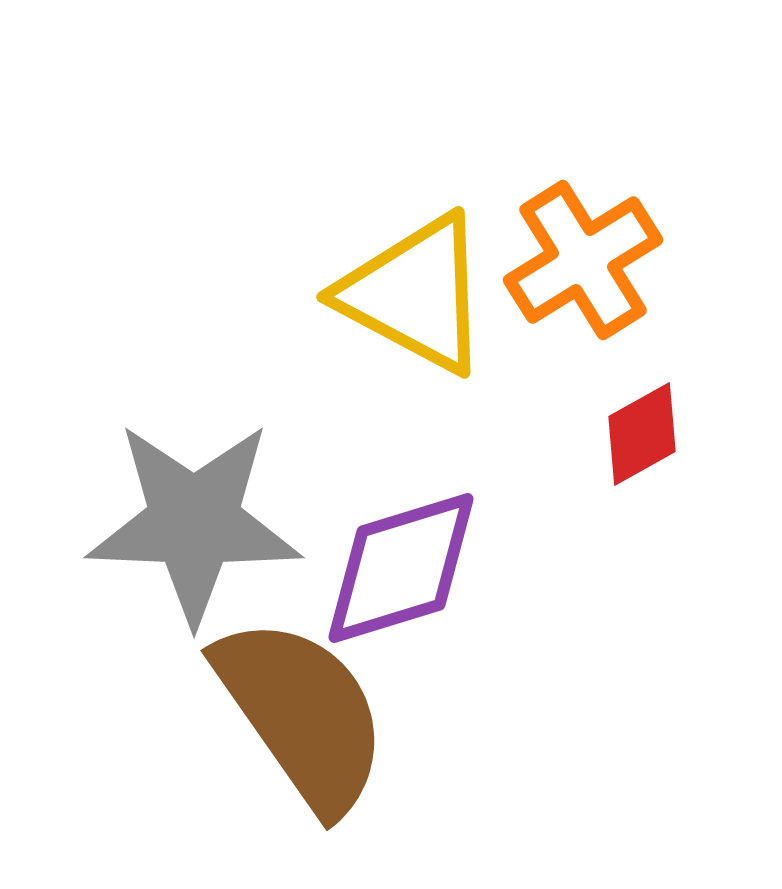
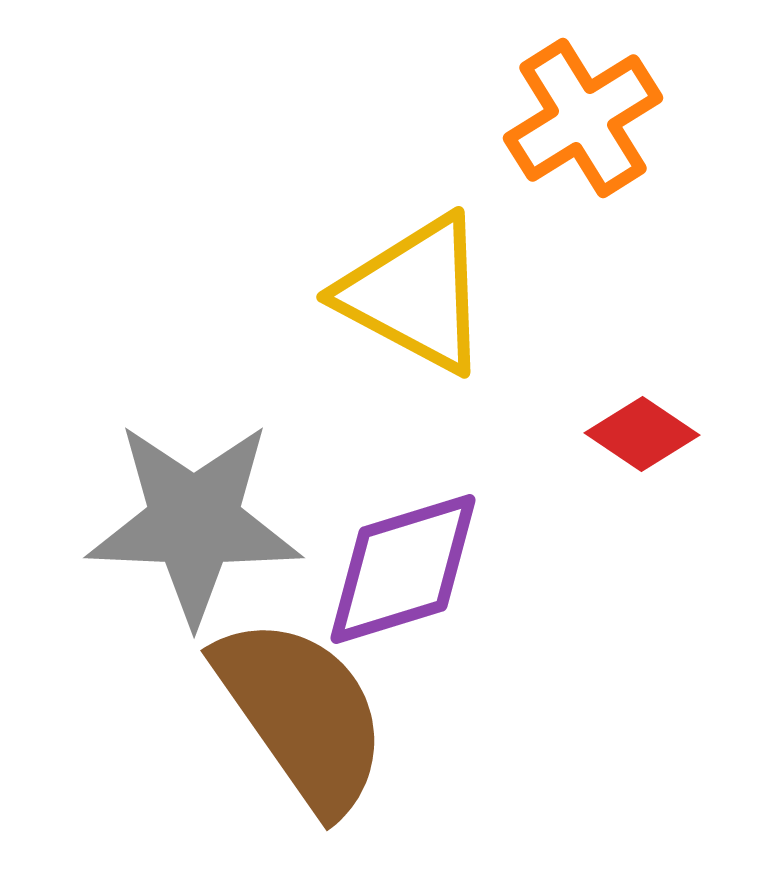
orange cross: moved 142 px up
red diamond: rotated 63 degrees clockwise
purple diamond: moved 2 px right, 1 px down
